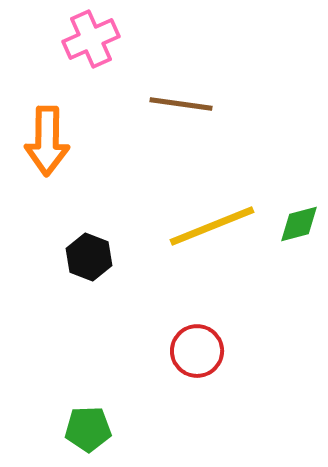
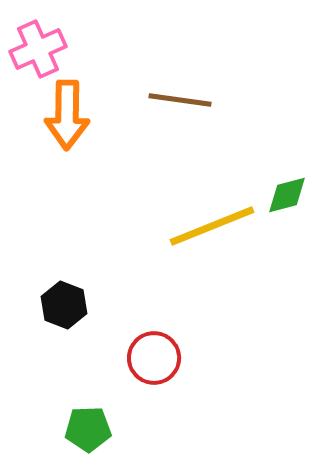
pink cross: moved 53 px left, 10 px down
brown line: moved 1 px left, 4 px up
orange arrow: moved 20 px right, 26 px up
green diamond: moved 12 px left, 29 px up
black hexagon: moved 25 px left, 48 px down
red circle: moved 43 px left, 7 px down
